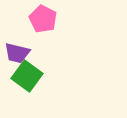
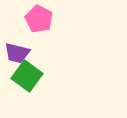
pink pentagon: moved 4 px left
